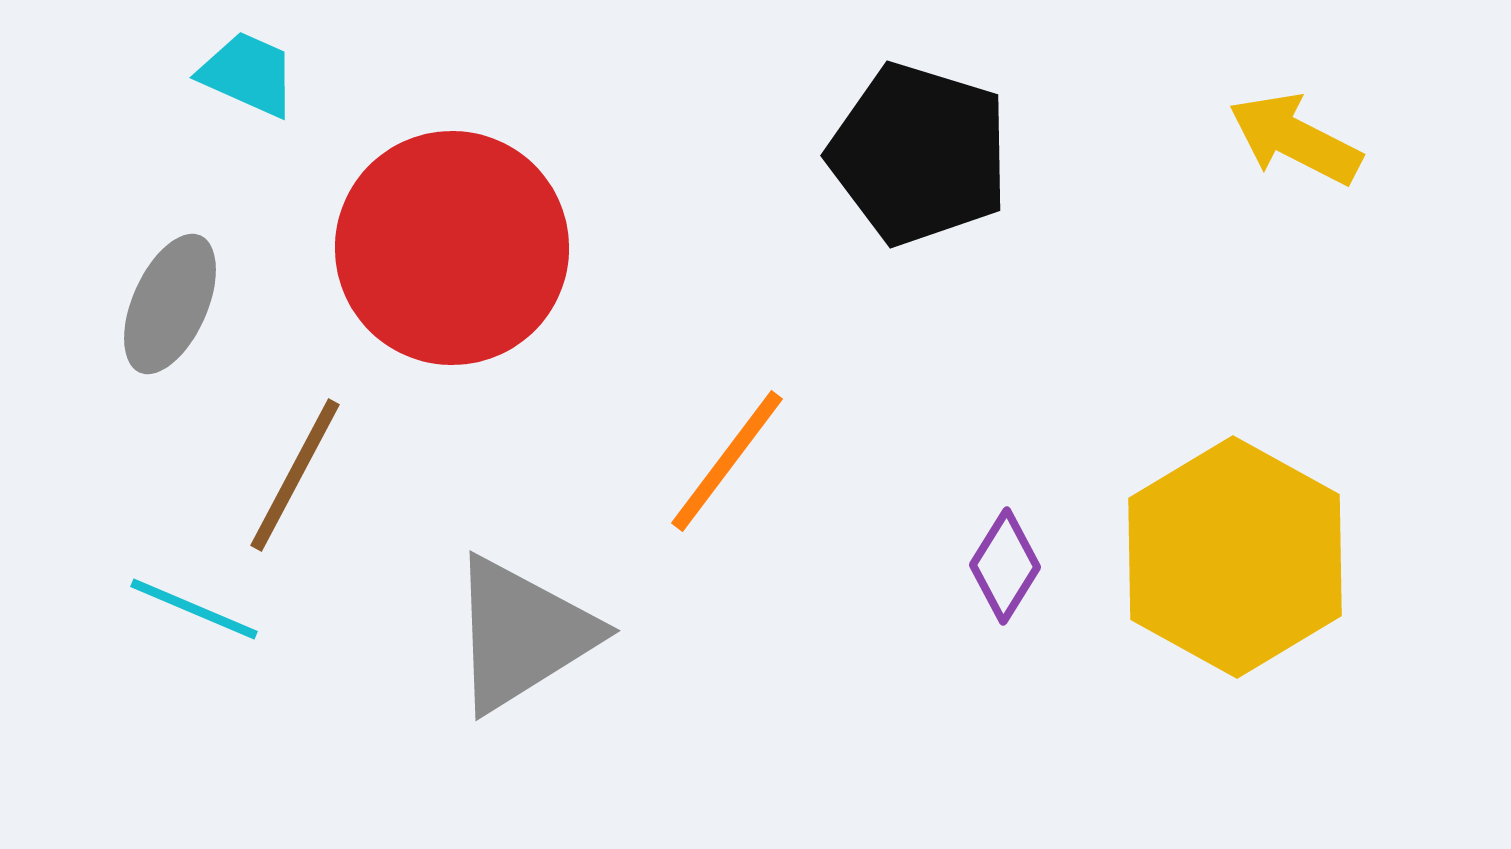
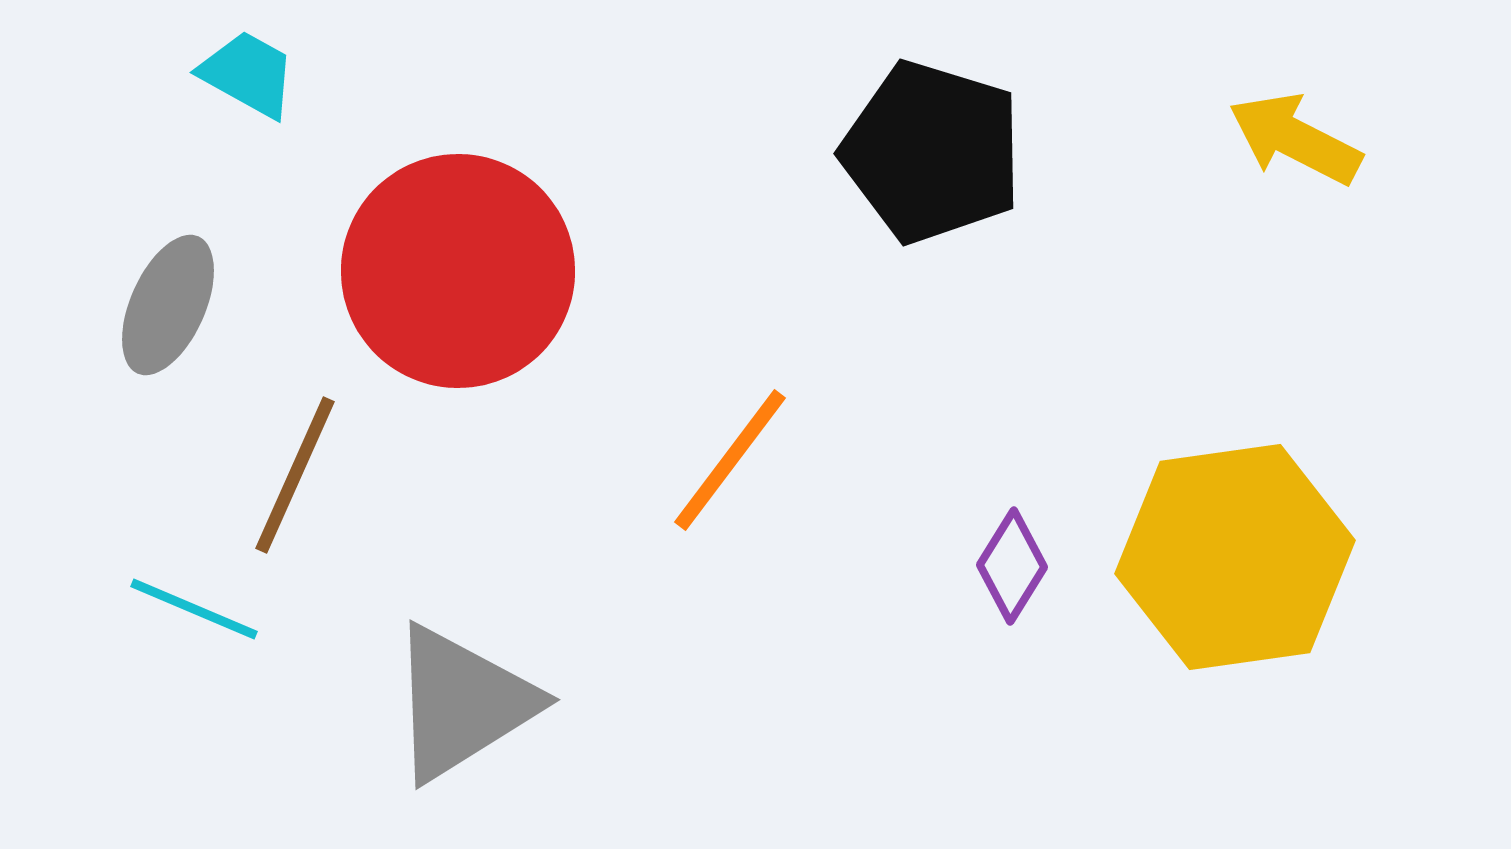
cyan trapezoid: rotated 5 degrees clockwise
black pentagon: moved 13 px right, 2 px up
red circle: moved 6 px right, 23 px down
gray ellipse: moved 2 px left, 1 px down
orange line: moved 3 px right, 1 px up
brown line: rotated 4 degrees counterclockwise
yellow hexagon: rotated 23 degrees clockwise
purple diamond: moved 7 px right
gray triangle: moved 60 px left, 69 px down
